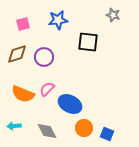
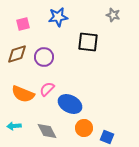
blue star: moved 3 px up
blue square: moved 3 px down
